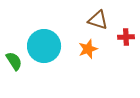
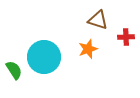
cyan circle: moved 11 px down
green semicircle: moved 9 px down
